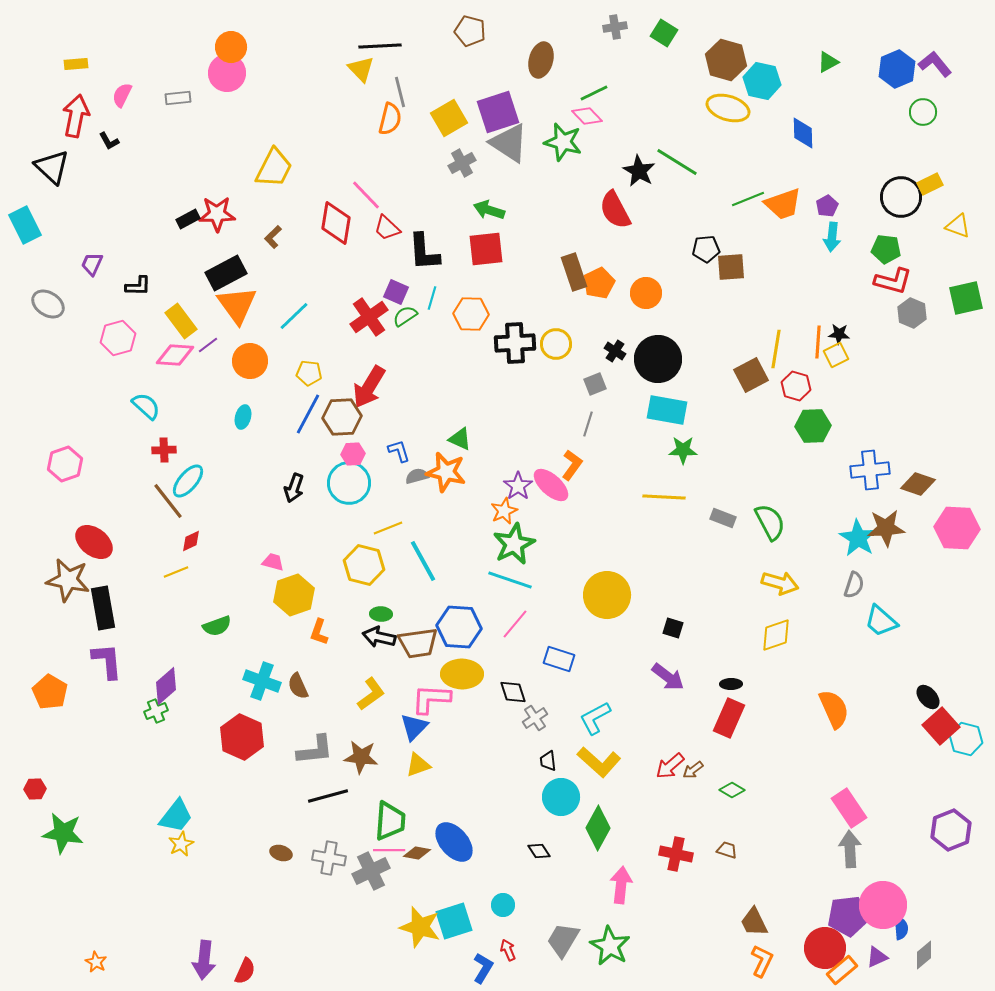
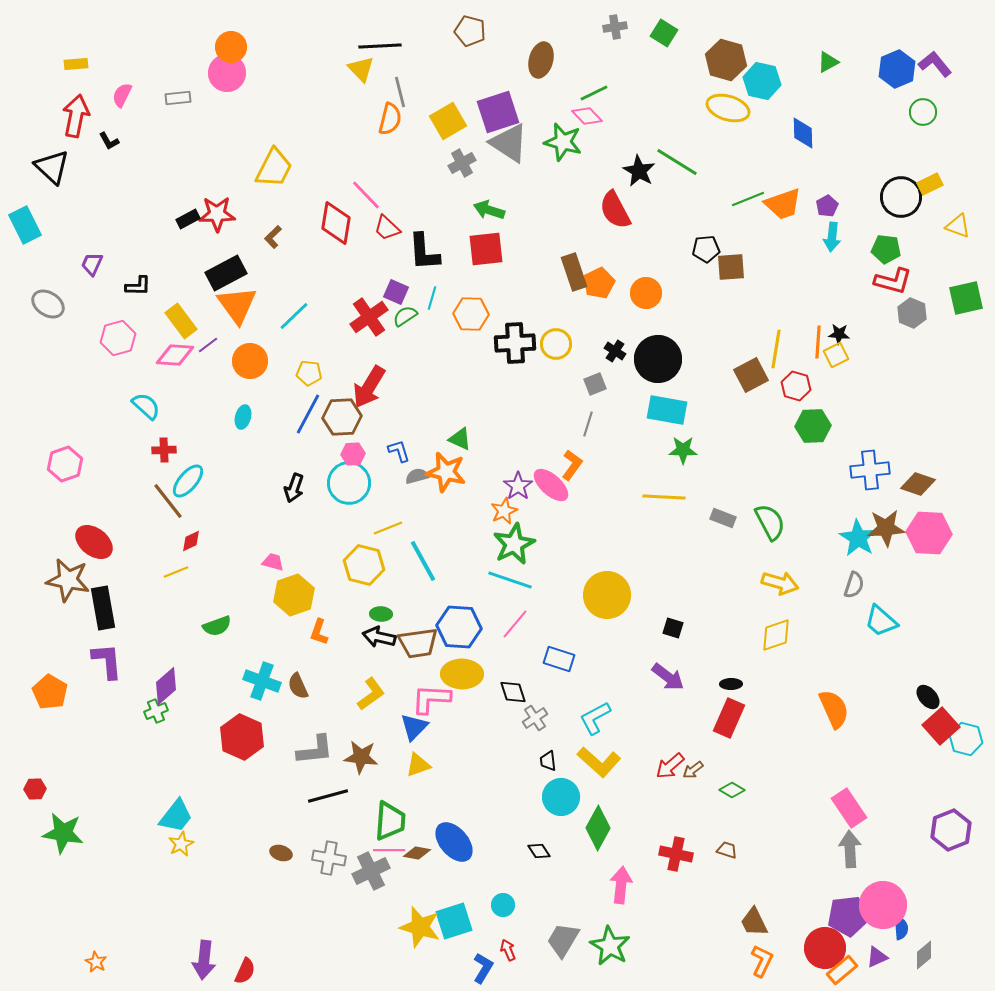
yellow square at (449, 118): moved 1 px left, 3 px down
pink hexagon at (957, 528): moved 28 px left, 5 px down
